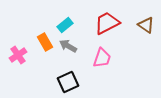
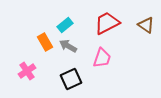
pink cross: moved 9 px right, 16 px down
black square: moved 3 px right, 3 px up
